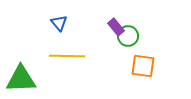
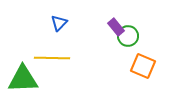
blue triangle: rotated 24 degrees clockwise
yellow line: moved 15 px left, 2 px down
orange square: rotated 15 degrees clockwise
green triangle: moved 2 px right
